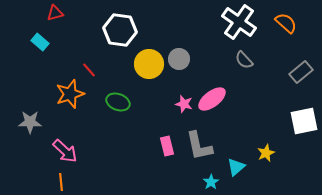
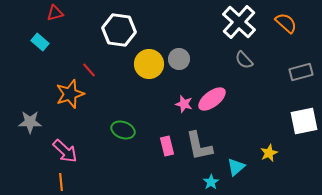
white cross: rotated 8 degrees clockwise
white hexagon: moved 1 px left
gray rectangle: rotated 25 degrees clockwise
green ellipse: moved 5 px right, 28 px down
yellow star: moved 3 px right
